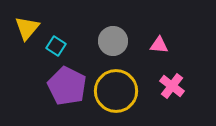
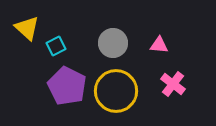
yellow triangle: rotated 28 degrees counterclockwise
gray circle: moved 2 px down
cyan square: rotated 30 degrees clockwise
pink cross: moved 1 px right, 2 px up
